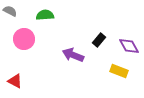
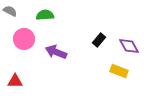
purple arrow: moved 17 px left, 3 px up
red triangle: rotated 28 degrees counterclockwise
